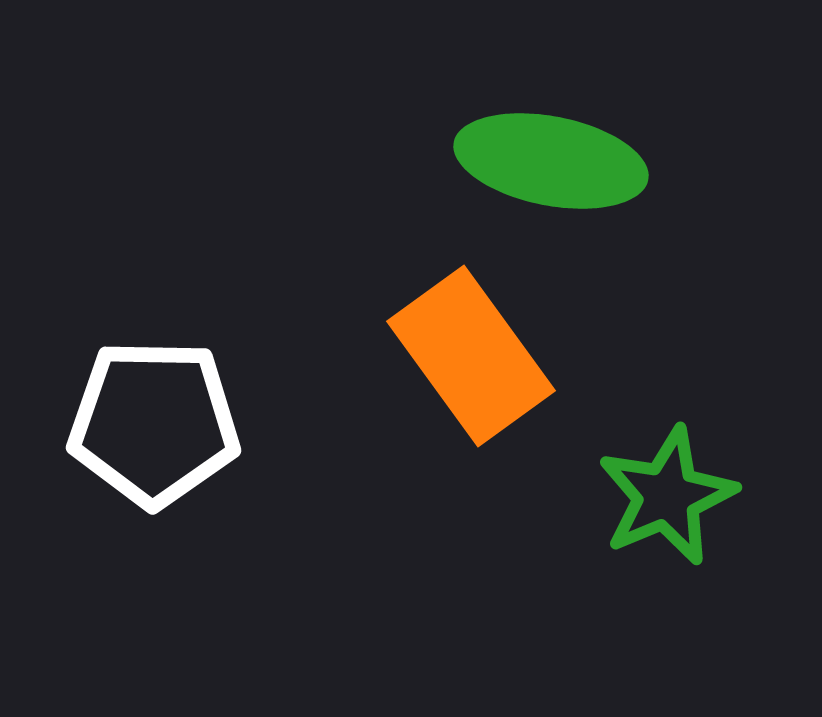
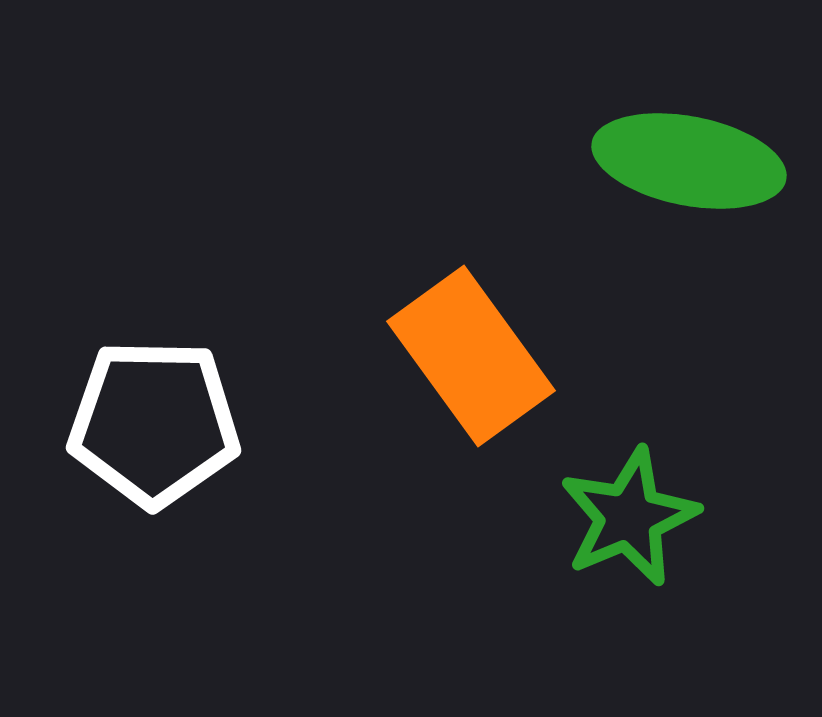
green ellipse: moved 138 px right
green star: moved 38 px left, 21 px down
